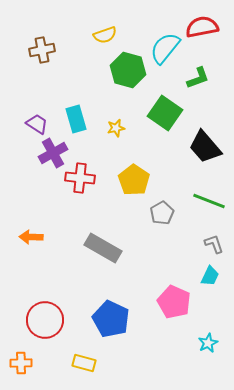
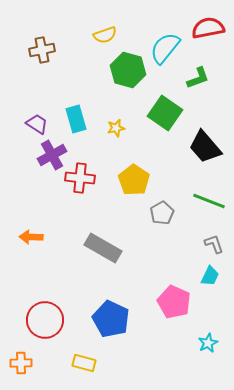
red semicircle: moved 6 px right, 1 px down
purple cross: moved 1 px left, 2 px down
